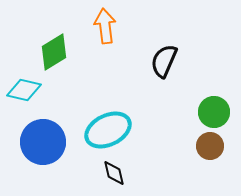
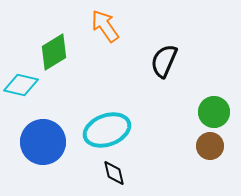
orange arrow: rotated 28 degrees counterclockwise
cyan diamond: moved 3 px left, 5 px up
cyan ellipse: moved 1 px left; rotated 6 degrees clockwise
